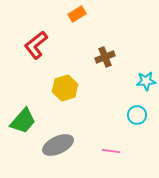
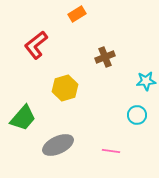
green trapezoid: moved 3 px up
